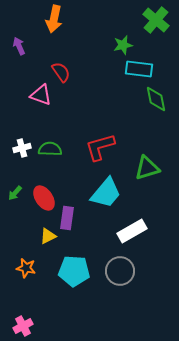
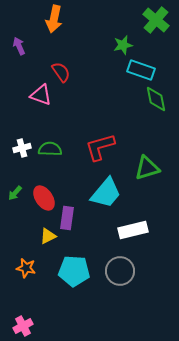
cyan rectangle: moved 2 px right, 1 px down; rotated 12 degrees clockwise
white rectangle: moved 1 px right, 1 px up; rotated 16 degrees clockwise
